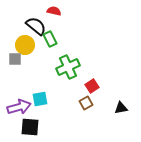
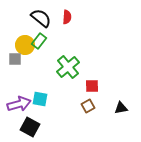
red semicircle: moved 13 px right, 6 px down; rotated 80 degrees clockwise
black semicircle: moved 5 px right, 8 px up
green rectangle: moved 11 px left, 2 px down; rotated 63 degrees clockwise
green cross: rotated 15 degrees counterclockwise
red square: rotated 32 degrees clockwise
cyan square: rotated 21 degrees clockwise
brown square: moved 2 px right, 3 px down
purple arrow: moved 3 px up
black square: rotated 24 degrees clockwise
